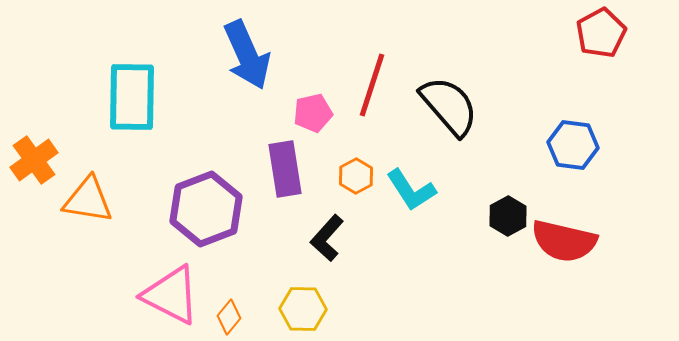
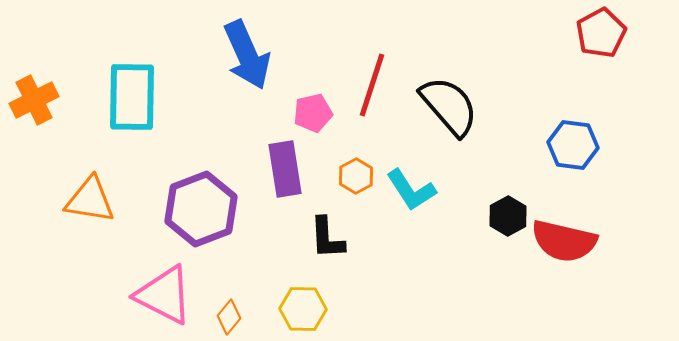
orange cross: moved 60 px up; rotated 9 degrees clockwise
orange triangle: moved 2 px right
purple hexagon: moved 5 px left
black L-shape: rotated 45 degrees counterclockwise
pink triangle: moved 7 px left
